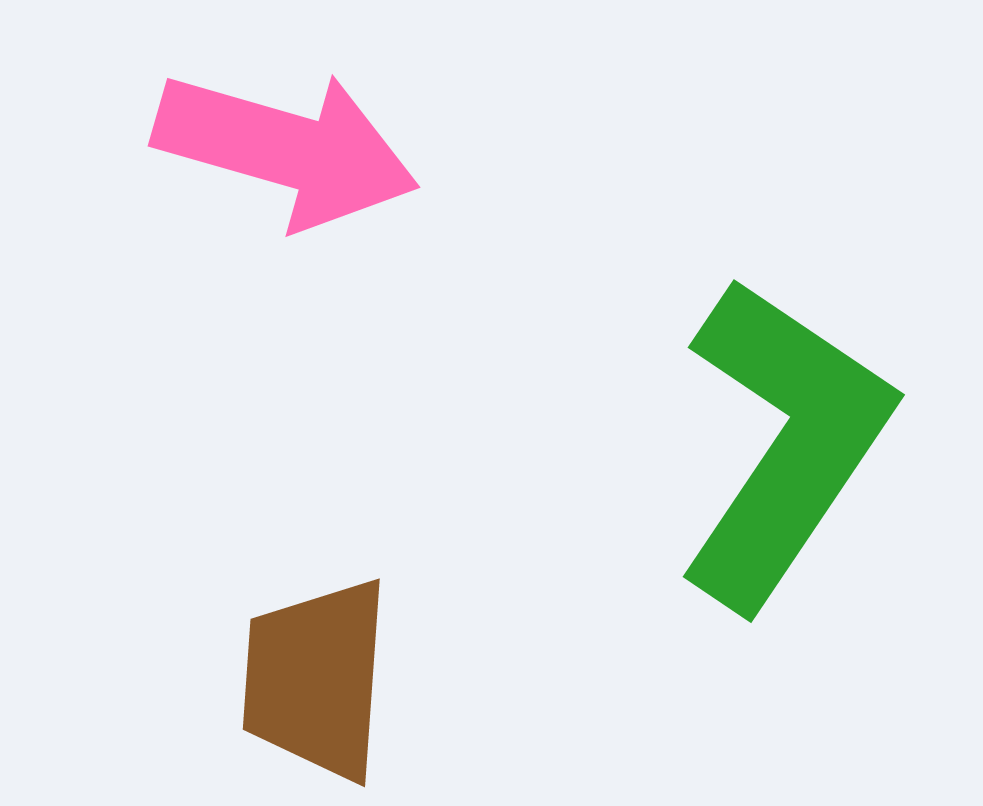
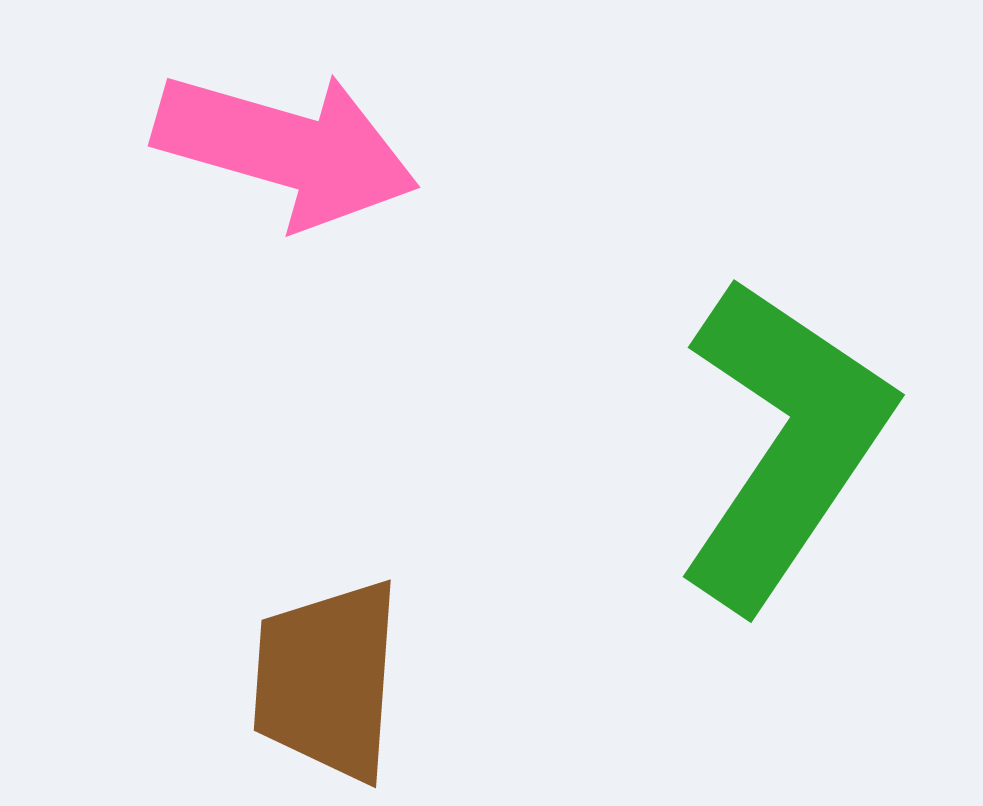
brown trapezoid: moved 11 px right, 1 px down
